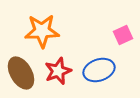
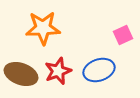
orange star: moved 1 px right, 3 px up
brown ellipse: moved 1 px down; rotated 40 degrees counterclockwise
